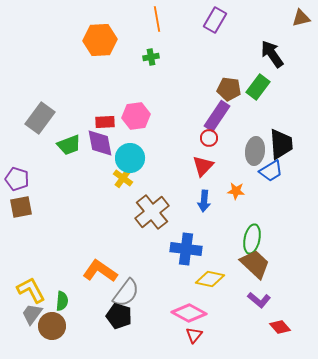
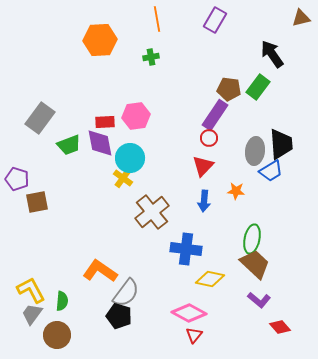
purple rectangle at (217, 116): moved 2 px left, 1 px up
brown square at (21, 207): moved 16 px right, 5 px up
brown circle at (52, 326): moved 5 px right, 9 px down
